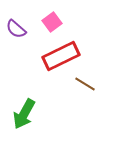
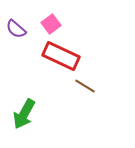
pink square: moved 1 px left, 2 px down
red rectangle: rotated 51 degrees clockwise
brown line: moved 2 px down
